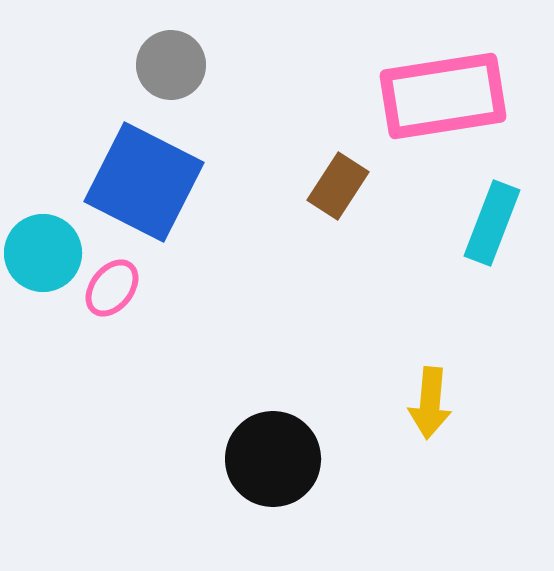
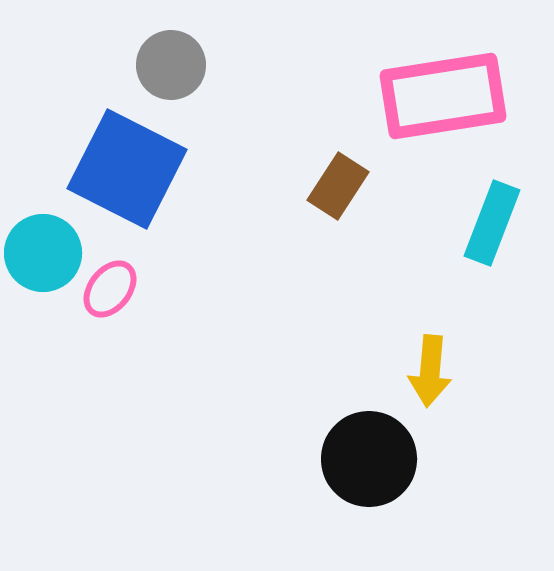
blue square: moved 17 px left, 13 px up
pink ellipse: moved 2 px left, 1 px down
yellow arrow: moved 32 px up
black circle: moved 96 px right
